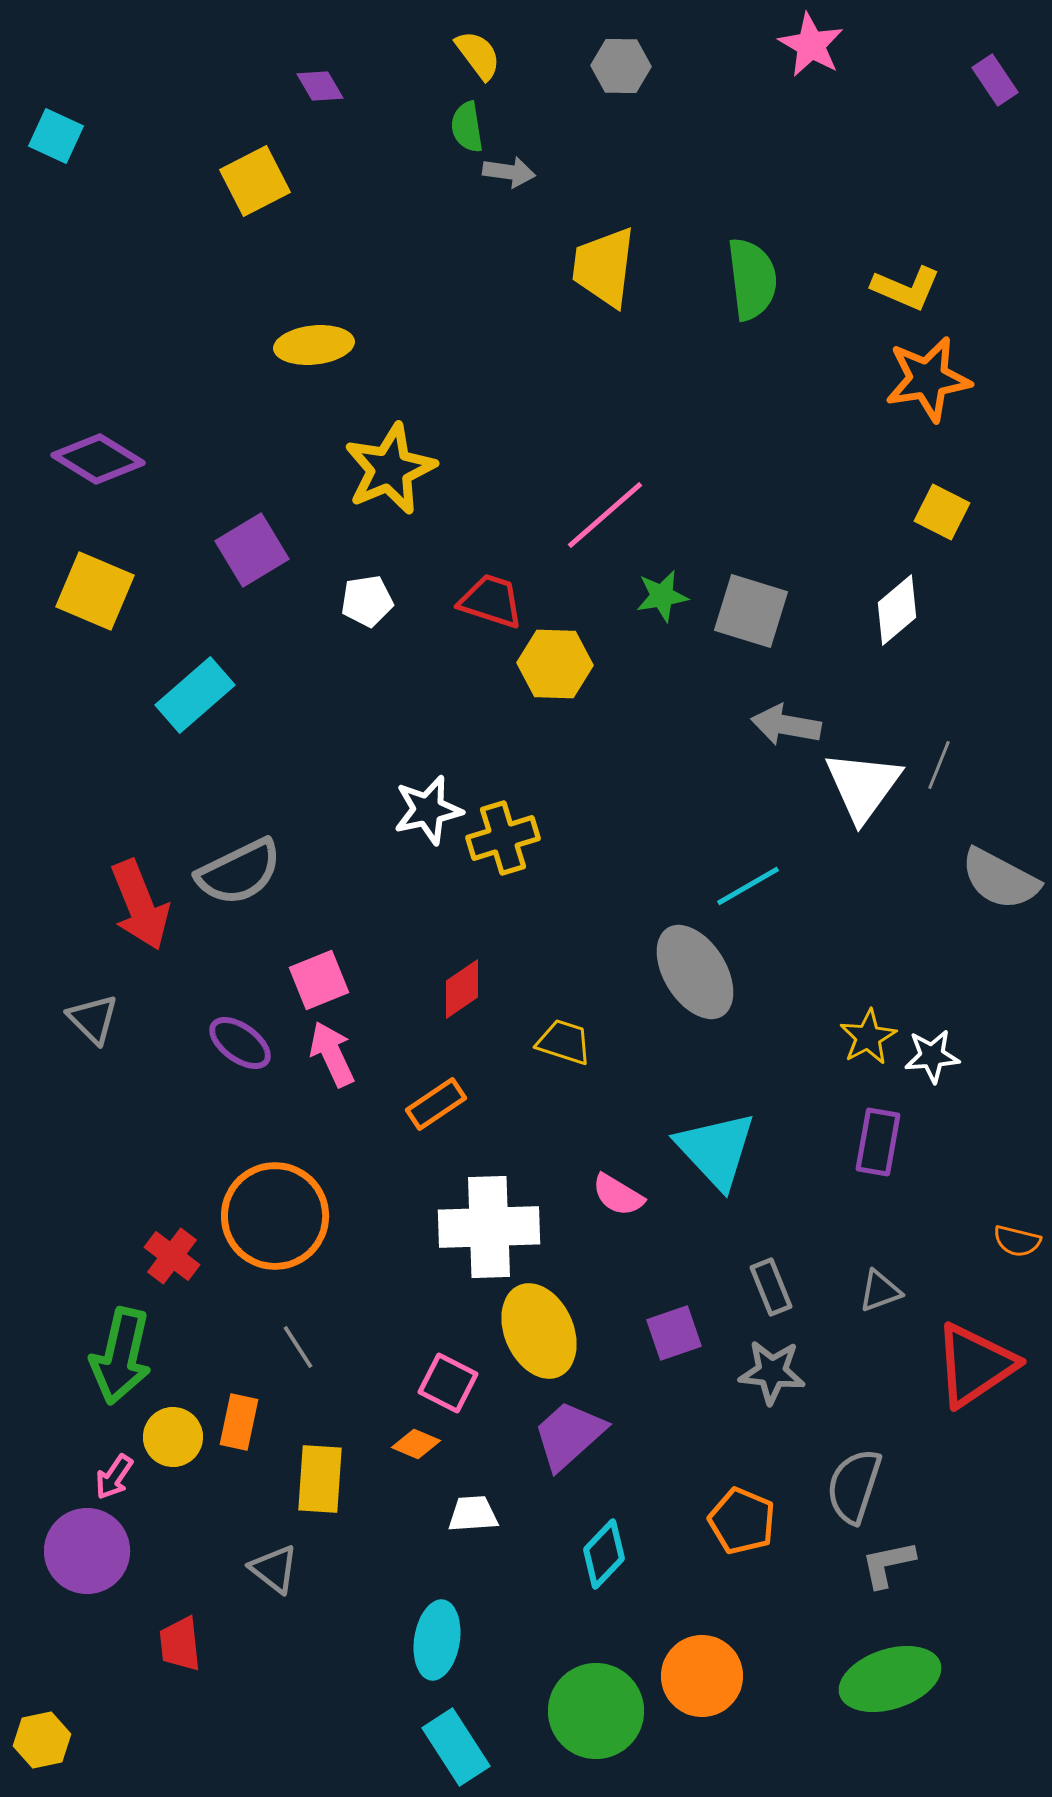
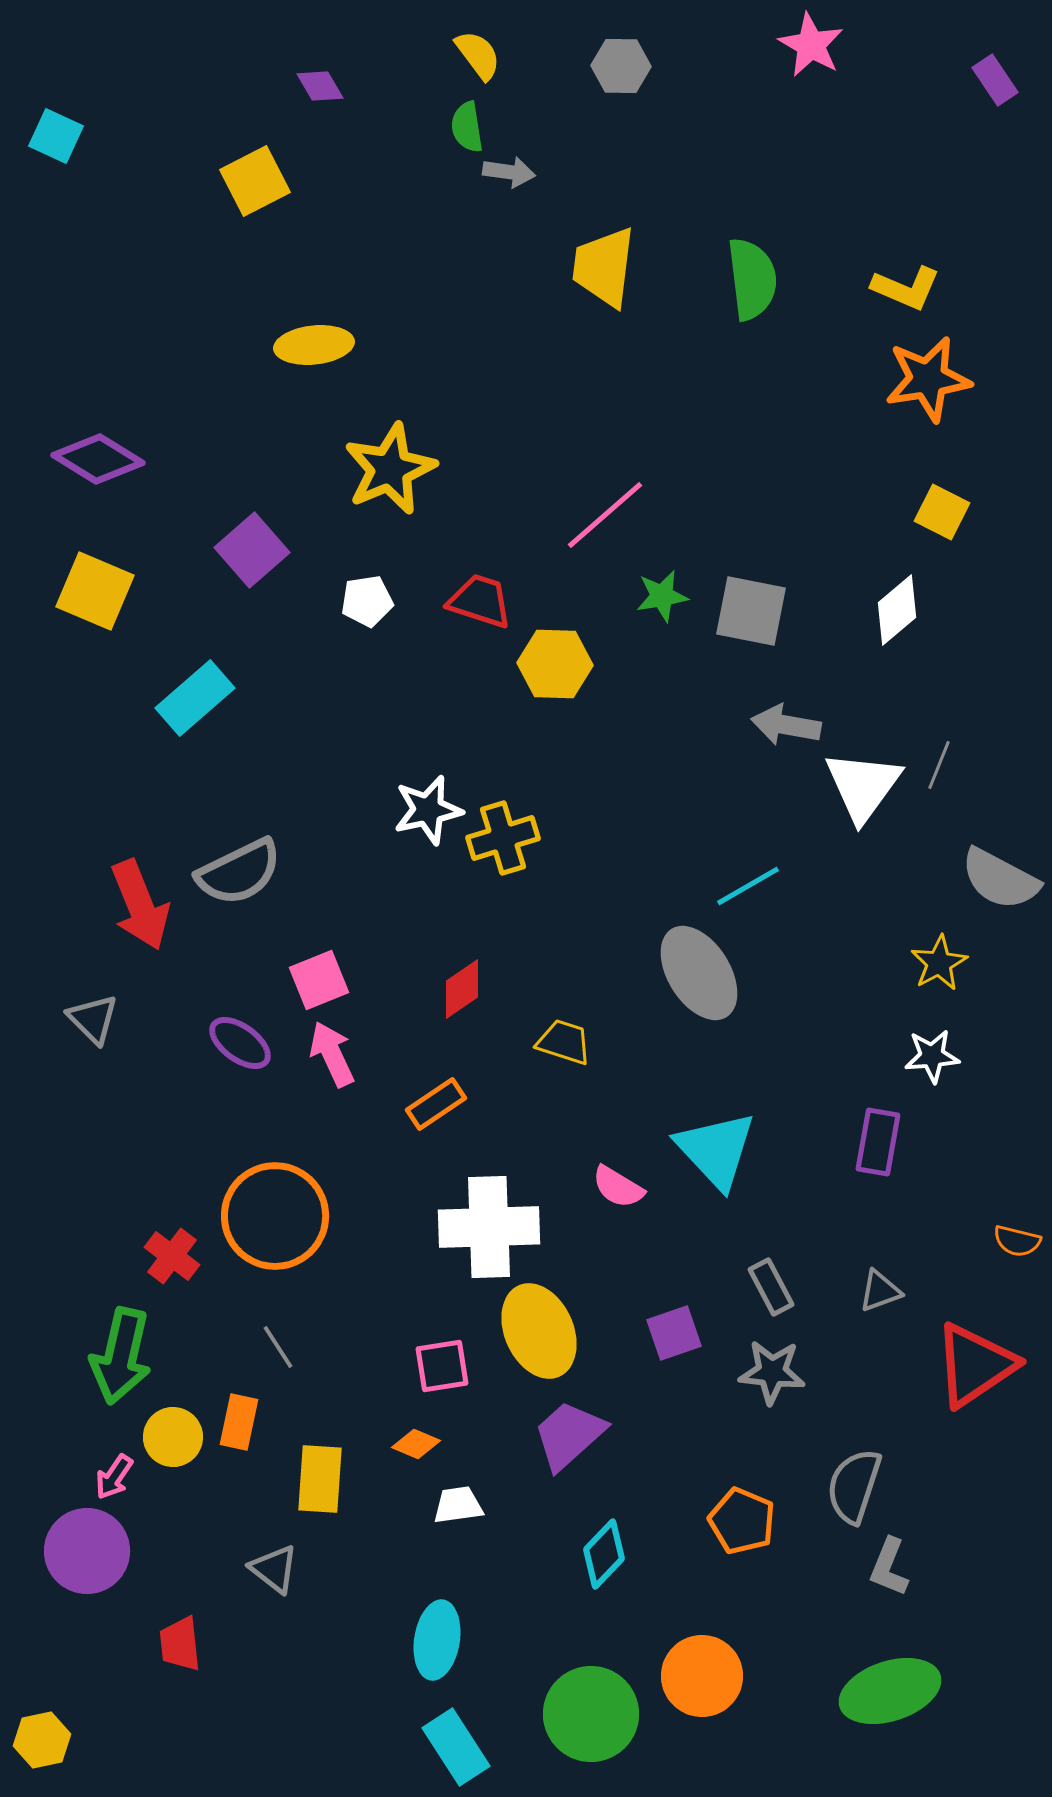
purple square at (252, 550): rotated 10 degrees counterclockwise
red trapezoid at (491, 601): moved 11 px left
gray square at (751, 611): rotated 6 degrees counterclockwise
cyan rectangle at (195, 695): moved 3 px down
gray ellipse at (695, 972): moved 4 px right, 1 px down
yellow star at (868, 1037): moved 71 px right, 74 px up
pink semicircle at (618, 1195): moved 8 px up
gray rectangle at (771, 1287): rotated 6 degrees counterclockwise
gray line at (298, 1347): moved 20 px left
pink square at (448, 1383): moved 6 px left, 17 px up; rotated 36 degrees counterclockwise
white trapezoid at (473, 1514): moved 15 px left, 9 px up; rotated 4 degrees counterclockwise
gray L-shape at (888, 1564): moved 1 px right, 3 px down; rotated 56 degrees counterclockwise
green ellipse at (890, 1679): moved 12 px down
green circle at (596, 1711): moved 5 px left, 3 px down
